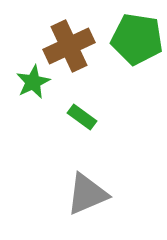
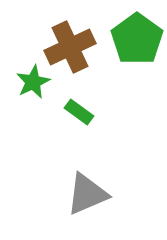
green pentagon: rotated 27 degrees clockwise
brown cross: moved 1 px right, 1 px down
green rectangle: moved 3 px left, 5 px up
